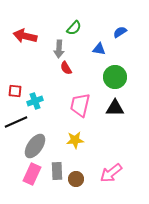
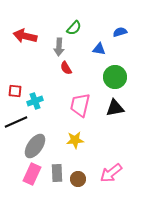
blue semicircle: rotated 16 degrees clockwise
gray arrow: moved 2 px up
black triangle: rotated 12 degrees counterclockwise
gray rectangle: moved 2 px down
brown circle: moved 2 px right
